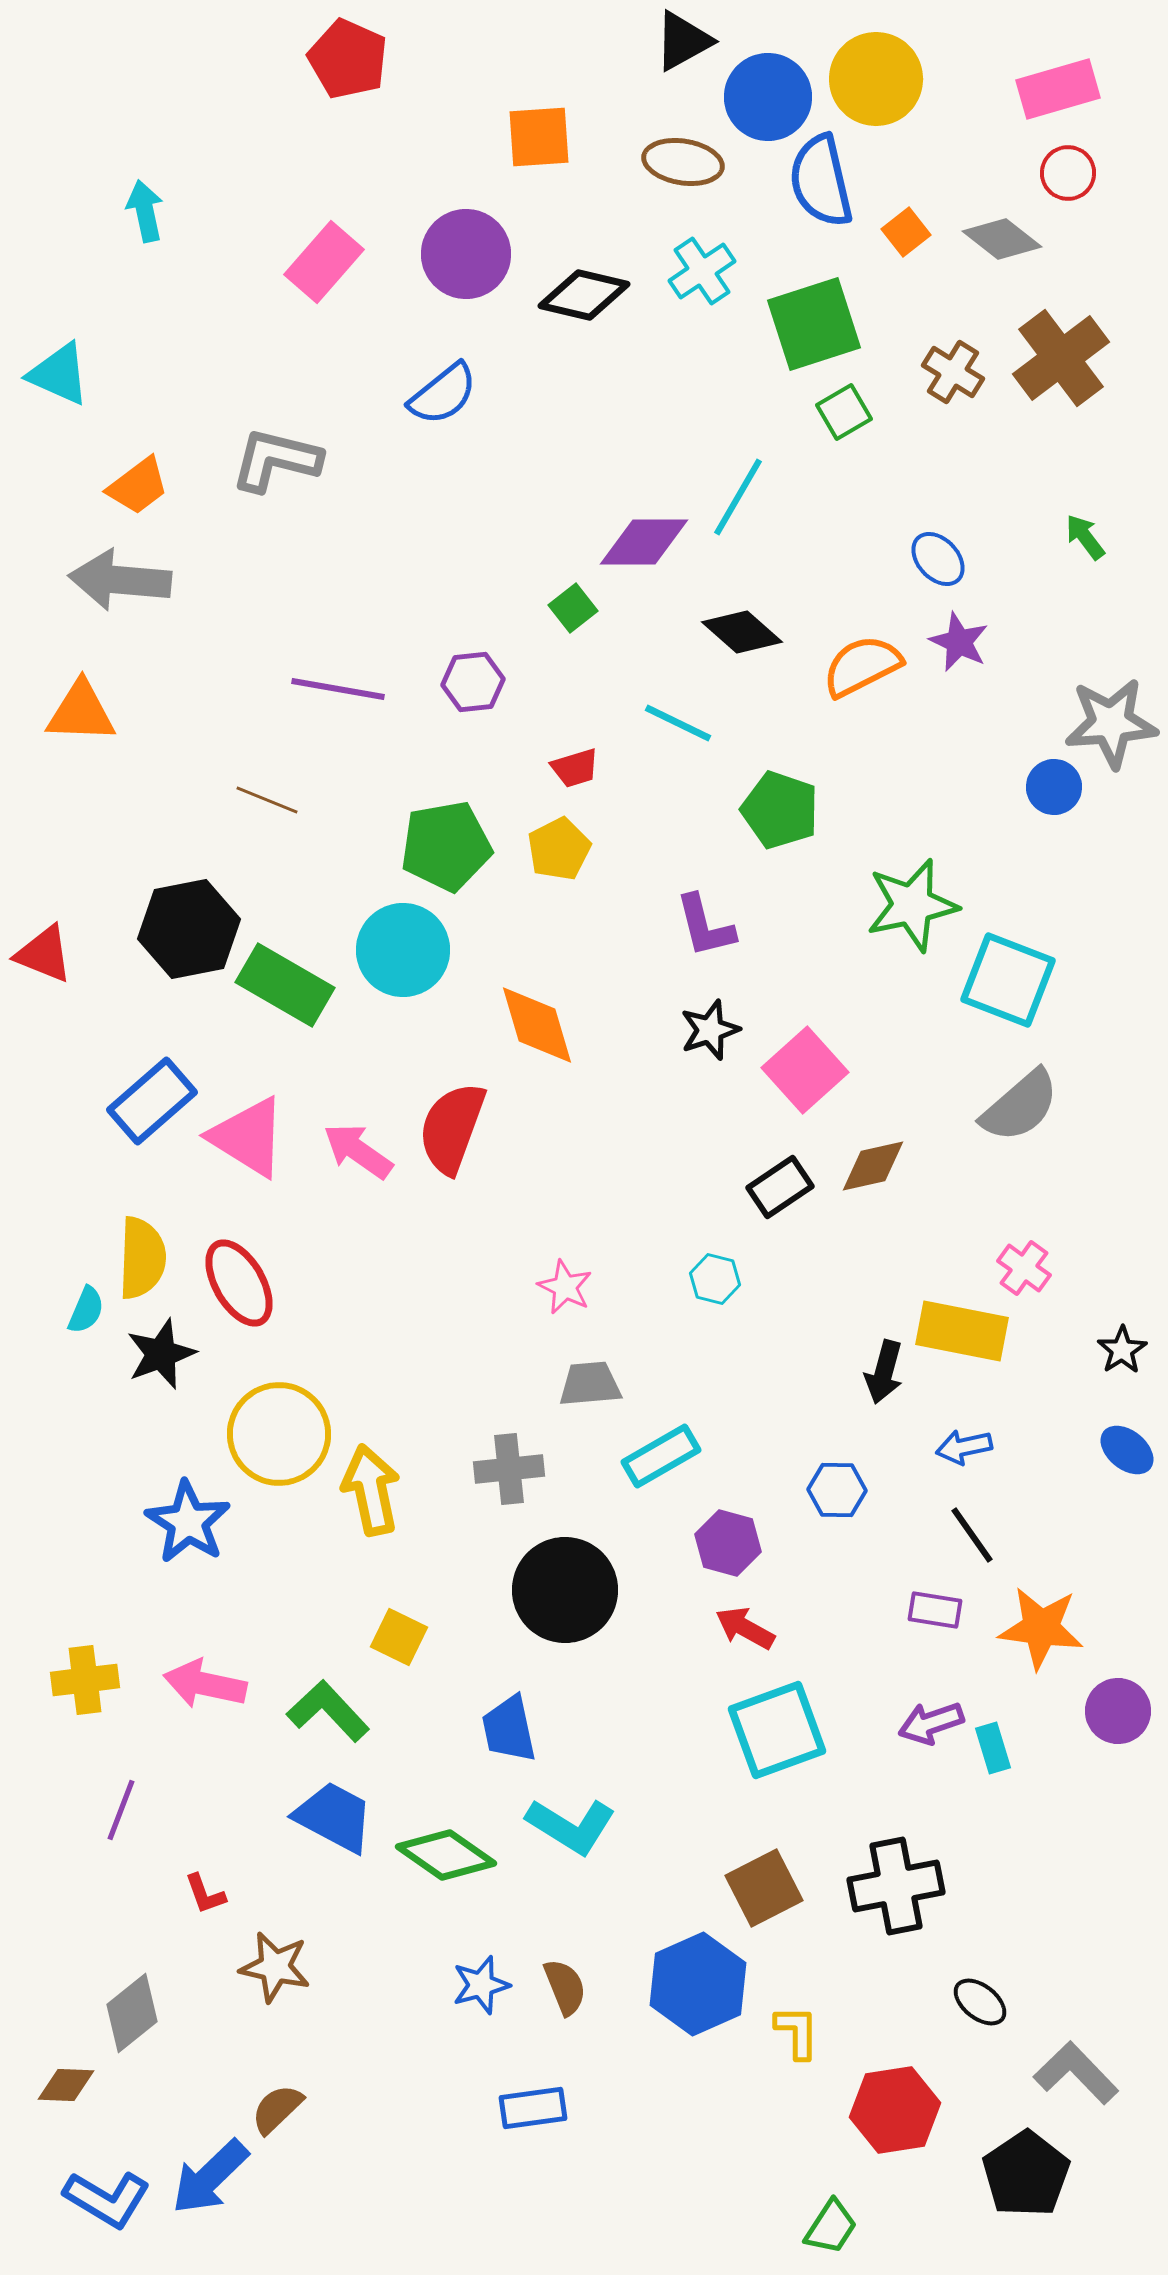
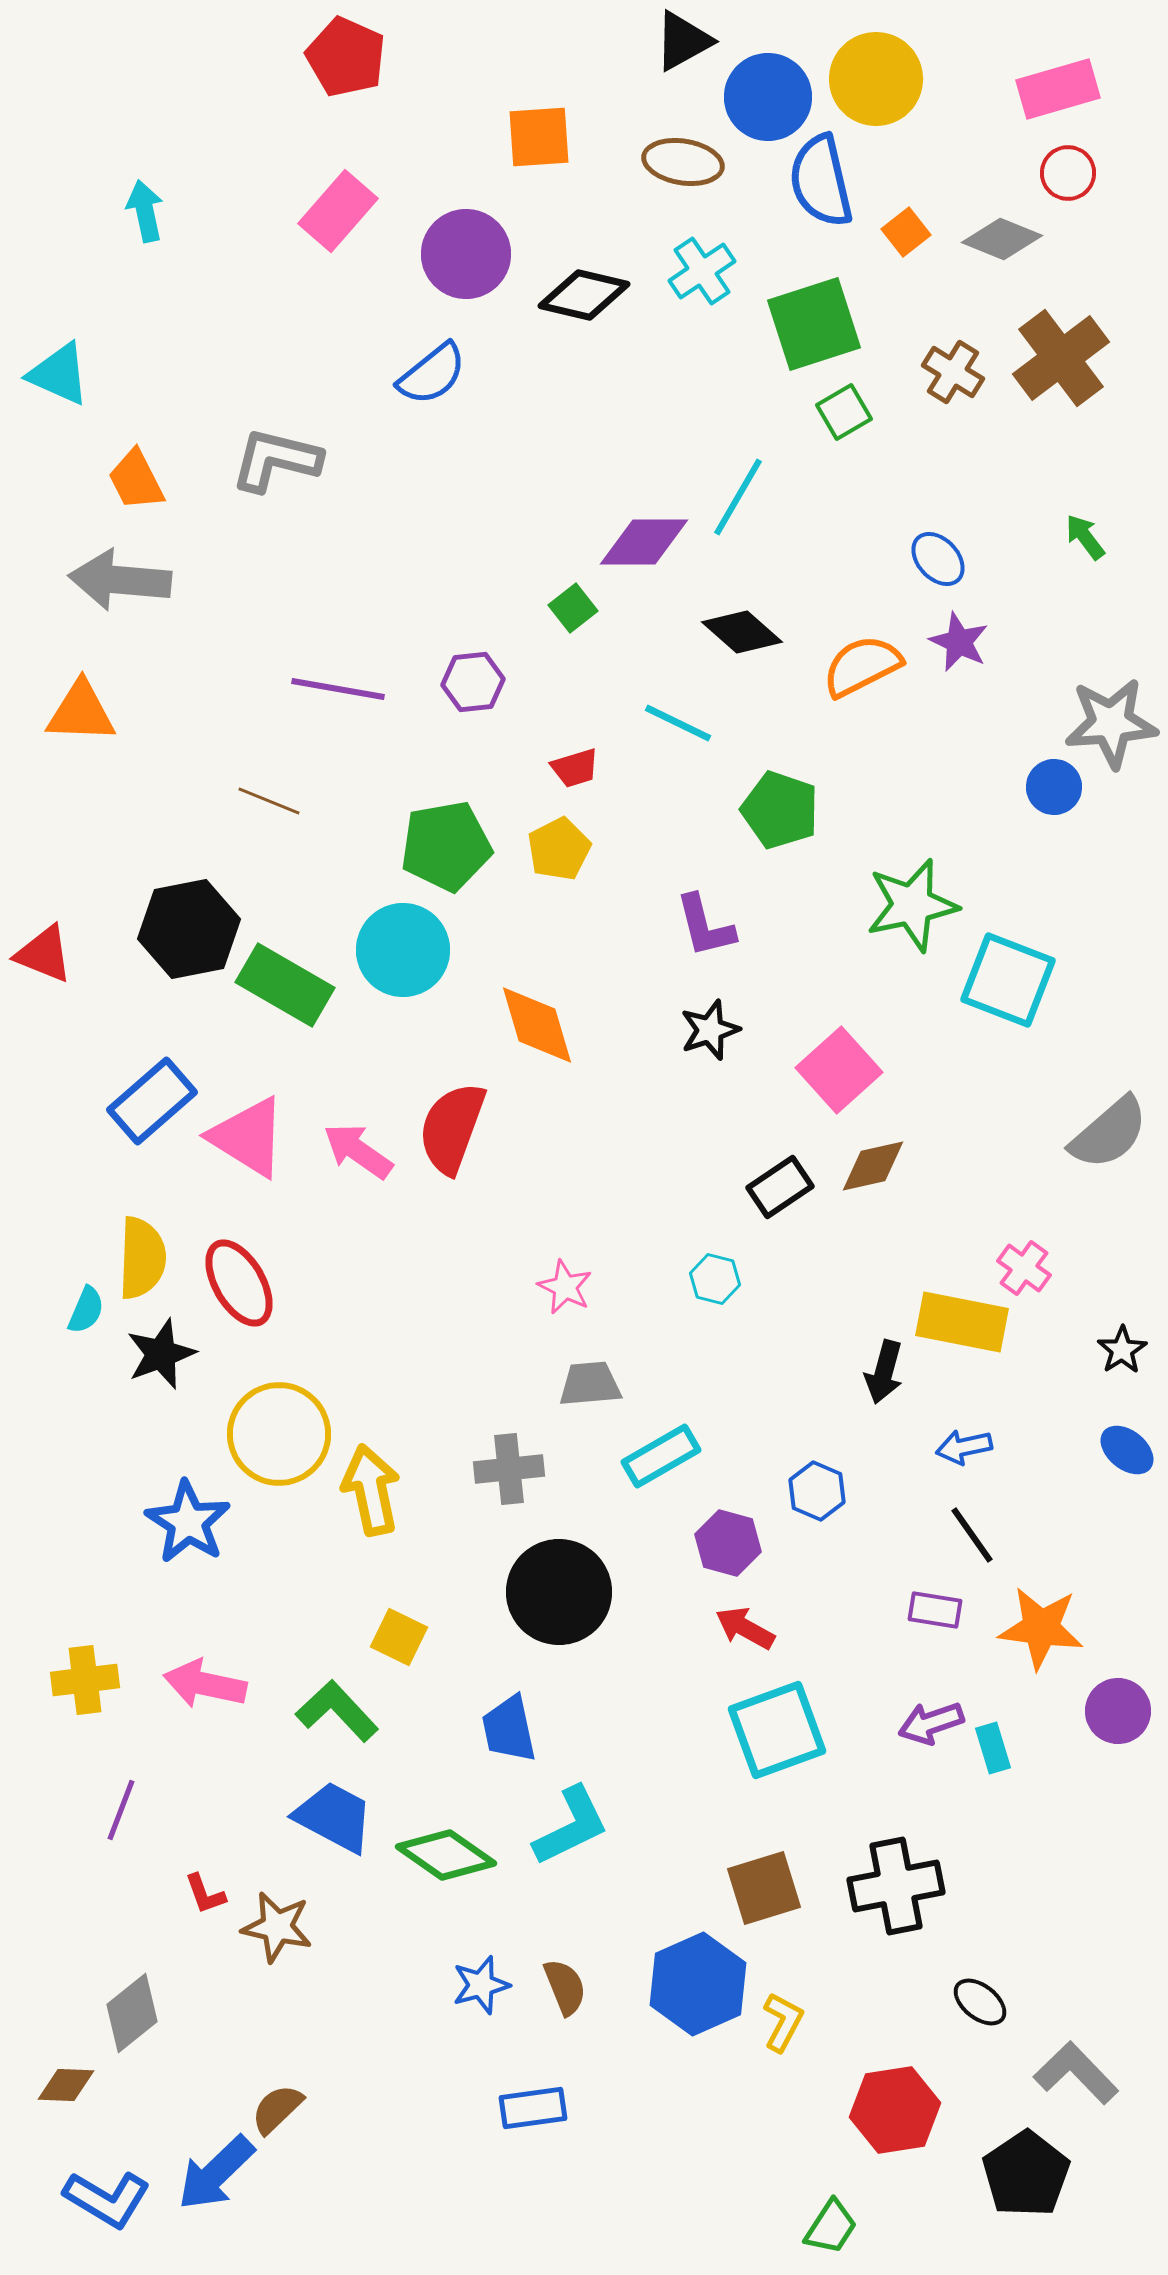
red pentagon at (348, 59): moved 2 px left, 2 px up
gray diamond at (1002, 239): rotated 16 degrees counterclockwise
pink rectangle at (324, 262): moved 14 px right, 51 px up
blue semicircle at (443, 394): moved 11 px left, 20 px up
orange trapezoid at (138, 486): moved 2 px left, 6 px up; rotated 100 degrees clockwise
brown line at (267, 800): moved 2 px right, 1 px down
pink square at (805, 1070): moved 34 px right
gray semicircle at (1020, 1106): moved 89 px right, 27 px down
yellow rectangle at (962, 1331): moved 9 px up
blue hexagon at (837, 1490): moved 20 px left, 1 px down; rotated 22 degrees clockwise
black circle at (565, 1590): moved 6 px left, 2 px down
green L-shape at (328, 1711): moved 9 px right
cyan L-shape at (571, 1826): rotated 58 degrees counterclockwise
brown square at (764, 1888): rotated 10 degrees clockwise
brown star at (275, 1967): moved 2 px right, 40 px up
yellow L-shape at (797, 2032): moved 14 px left, 10 px up; rotated 28 degrees clockwise
blue arrow at (210, 2177): moved 6 px right, 4 px up
